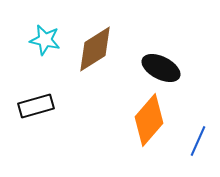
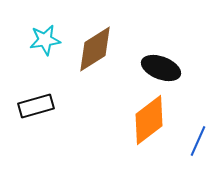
cyan star: rotated 20 degrees counterclockwise
black ellipse: rotated 6 degrees counterclockwise
orange diamond: rotated 12 degrees clockwise
